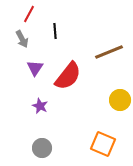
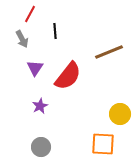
red line: moved 1 px right
yellow circle: moved 14 px down
purple star: rotated 21 degrees clockwise
orange square: rotated 20 degrees counterclockwise
gray circle: moved 1 px left, 1 px up
